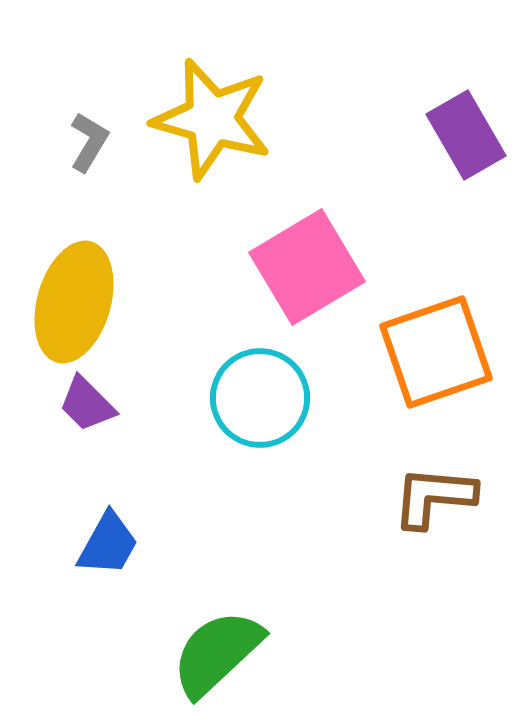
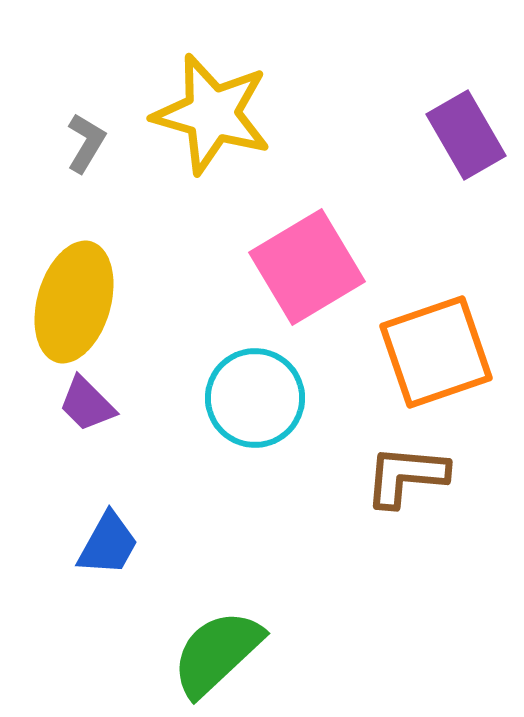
yellow star: moved 5 px up
gray L-shape: moved 3 px left, 1 px down
cyan circle: moved 5 px left
brown L-shape: moved 28 px left, 21 px up
